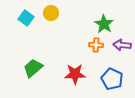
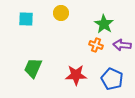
yellow circle: moved 10 px right
cyan square: moved 1 px down; rotated 35 degrees counterclockwise
orange cross: rotated 16 degrees clockwise
green trapezoid: rotated 25 degrees counterclockwise
red star: moved 1 px right, 1 px down
